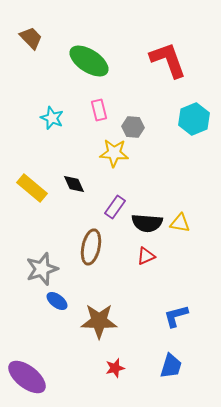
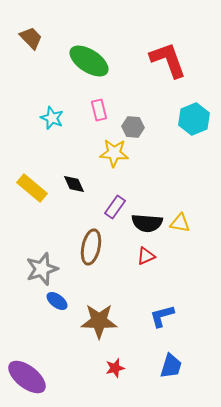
blue L-shape: moved 14 px left
